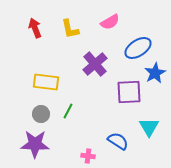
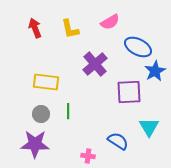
blue ellipse: moved 1 px up; rotated 60 degrees clockwise
blue star: moved 2 px up
green line: rotated 28 degrees counterclockwise
